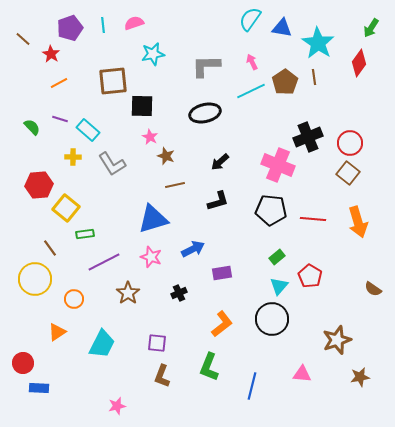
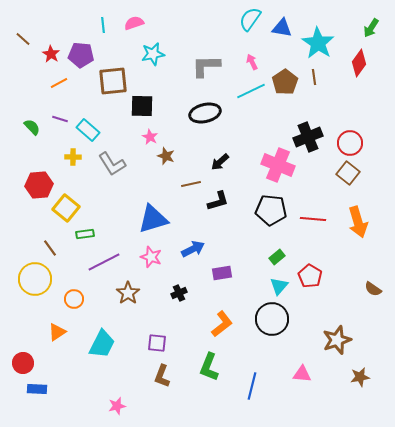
purple pentagon at (70, 28): moved 11 px right, 27 px down; rotated 25 degrees clockwise
brown line at (175, 185): moved 16 px right, 1 px up
blue rectangle at (39, 388): moved 2 px left, 1 px down
